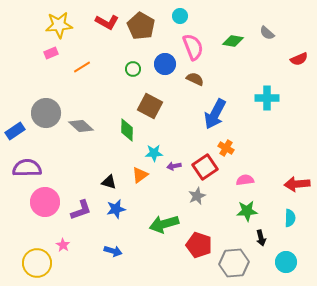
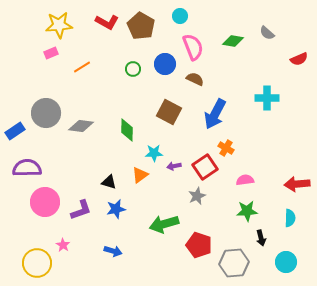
brown square at (150, 106): moved 19 px right, 6 px down
gray diamond at (81, 126): rotated 35 degrees counterclockwise
